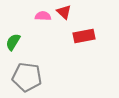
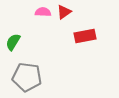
red triangle: rotated 42 degrees clockwise
pink semicircle: moved 4 px up
red rectangle: moved 1 px right
